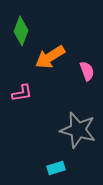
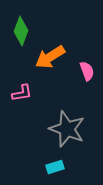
gray star: moved 11 px left, 1 px up; rotated 6 degrees clockwise
cyan rectangle: moved 1 px left, 1 px up
